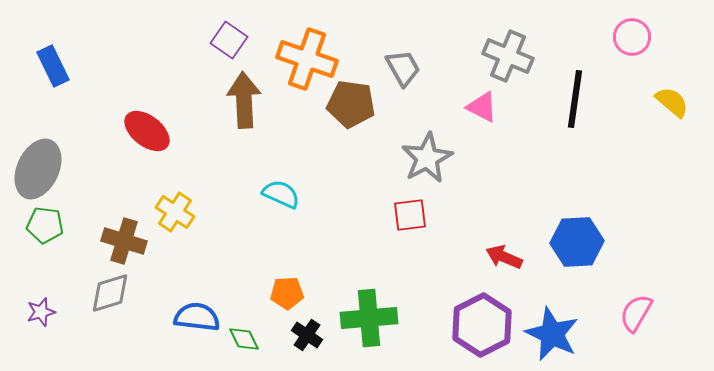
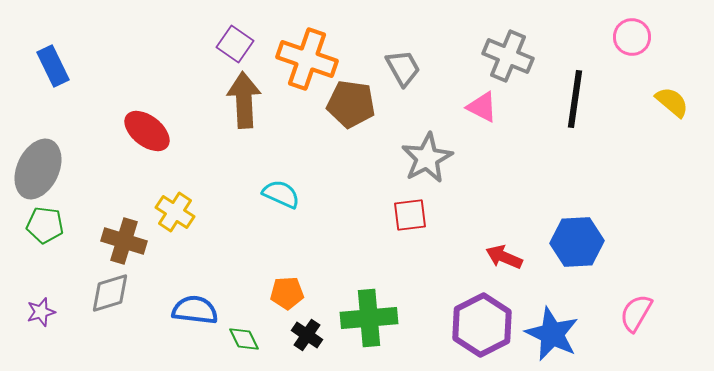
purple square: moved 6 px right, 4 px down
blue semicircle: moved 2 px left, 7 px up
